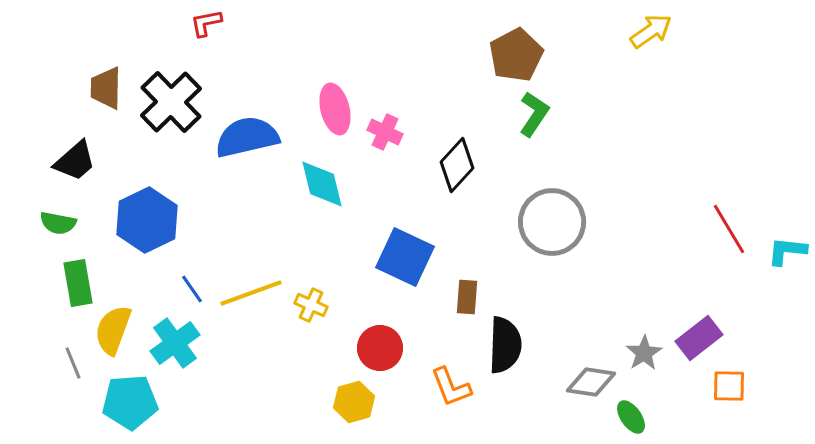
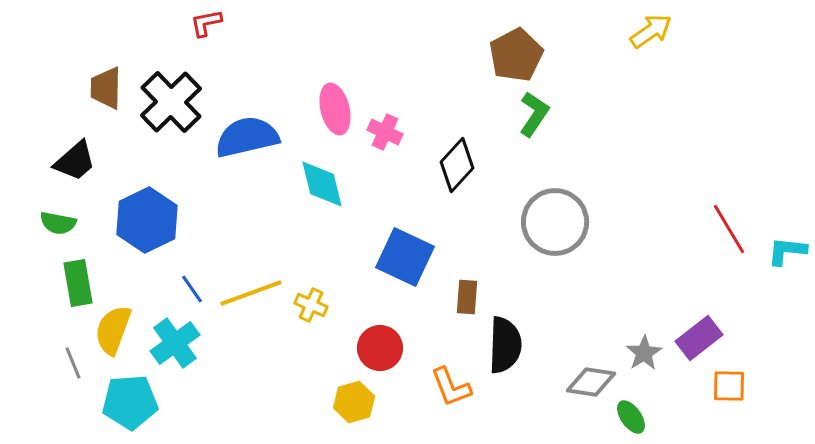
gray circle: moved 3 px right
